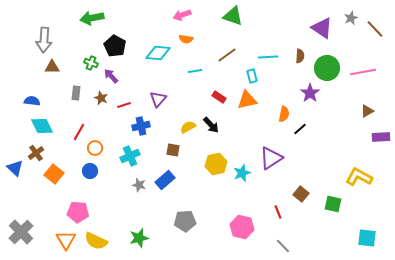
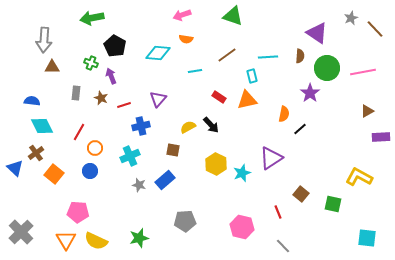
purple triangle at (322, 28): moved 5 px left, 5 px down
purple arrow at (111, 76): rotated 21 degrees clockwise
yellow hexagon at (216, 164): rotated 20 degrees counterclockwise
